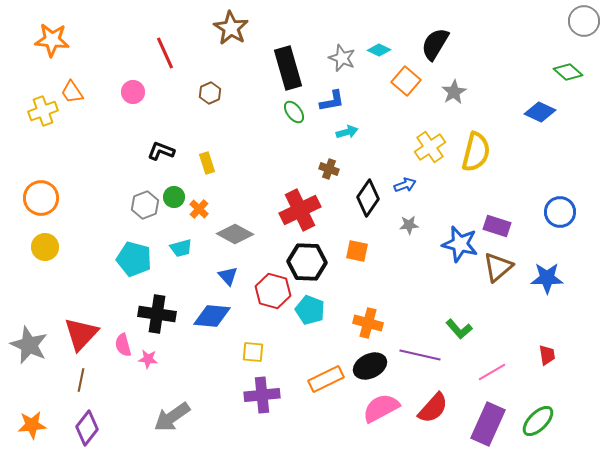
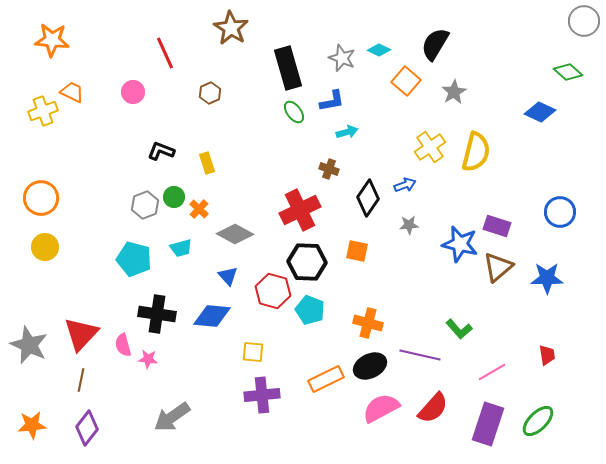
orange trapezoid at (72, 92): rotated 150 degrees clockwise
purple rectangle at (488, 424): rotated 6 degrees counterclockwise
